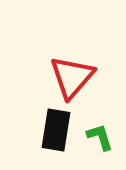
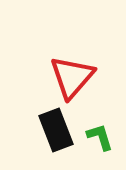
black rectangle: rotated 30 degrees counterclockwise
